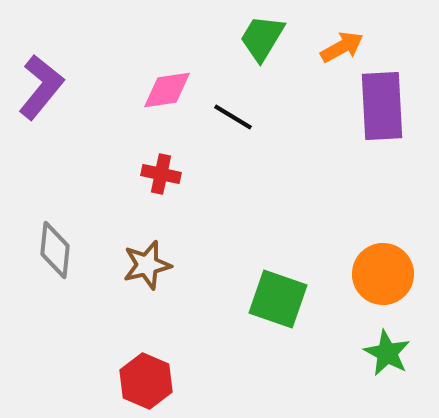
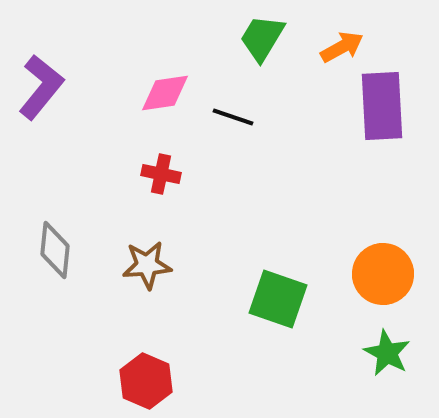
pink diamond: moved 2 px left, 3 px down
black line: rotated 12 degrees counterclockwise
brown star: rotated 9 degrees clockwise
